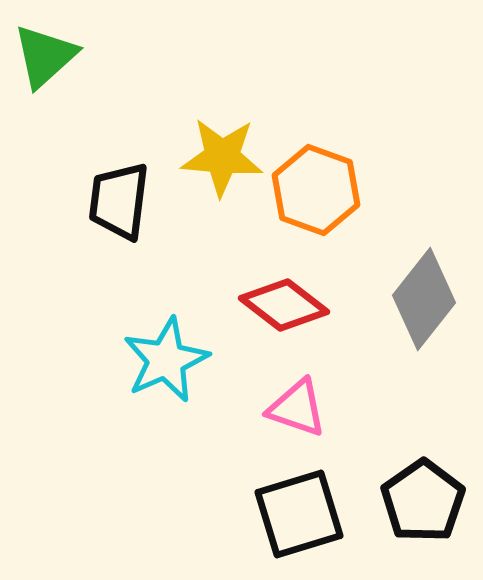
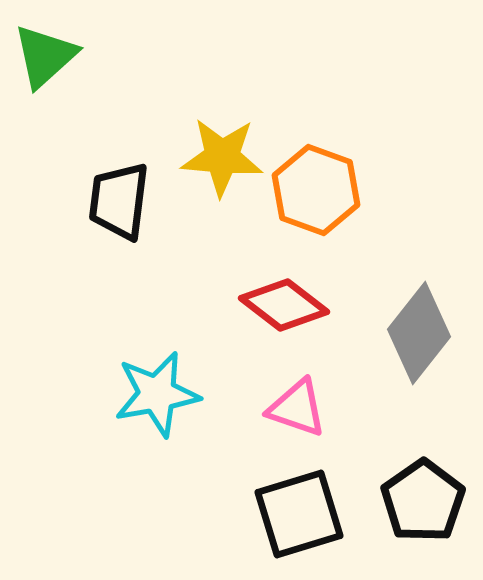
gray diamond: moved 5 px left, 34 px down
cyan star: moved 9 px left, 34 px down; rotated 14 degrees clockwise
